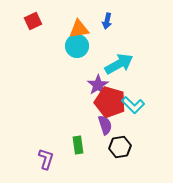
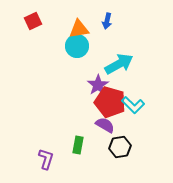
purple semicircle: rotated 42 degrees counterclockwise
green rectangle: rotated 18 degrees clockwise
